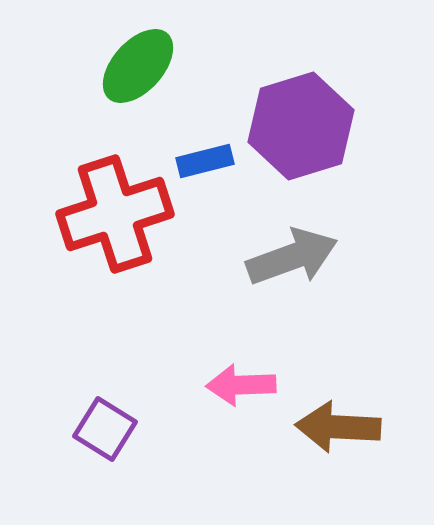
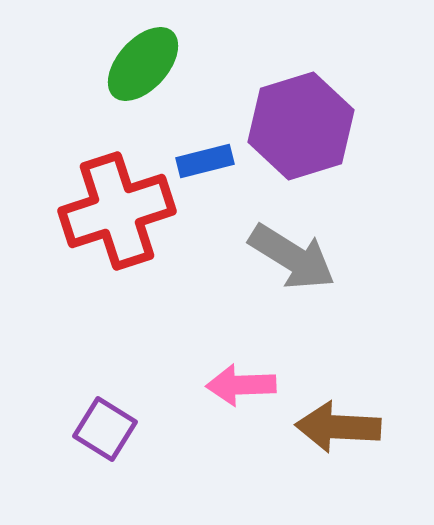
green ellipse: moved 5 px right, 2 px up
red cross: moved 2 px right, 3 px up
gray arrow: rotated 52 degrees clockwise
